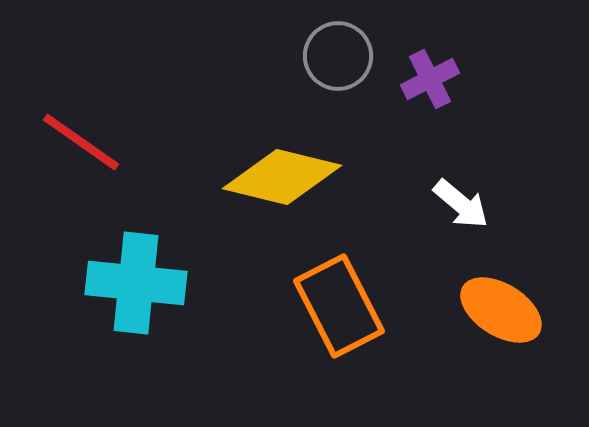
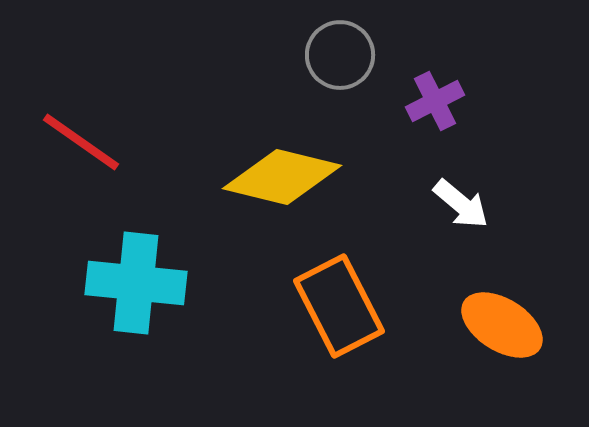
gray circle: moved 2 px right, 1 px up
purple cross: moved 5 px right, 22 px down
orange ellipse: moved 1 px right, 15 px down
